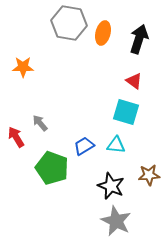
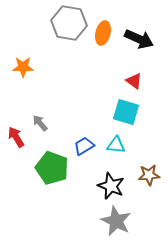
black arrow: rotated 96 degrees clockwise
